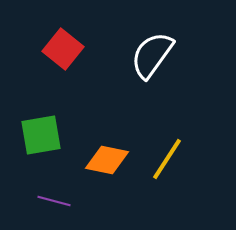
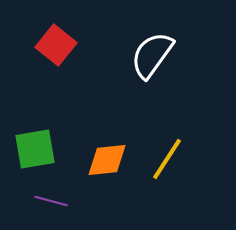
red square: moved 7 px left, 4 px up
green square: moved 6 px left, 14 px down
orange diamond: rotated 18 degrees counterclockwise
purple line: moved 3 px left
